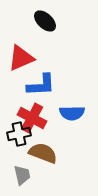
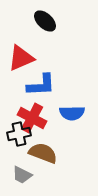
gray trapezoid: rotated 130 degrees clockwise
